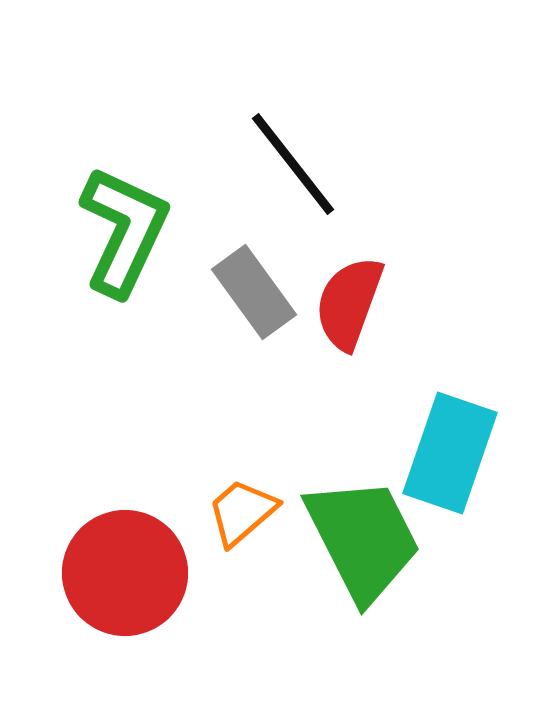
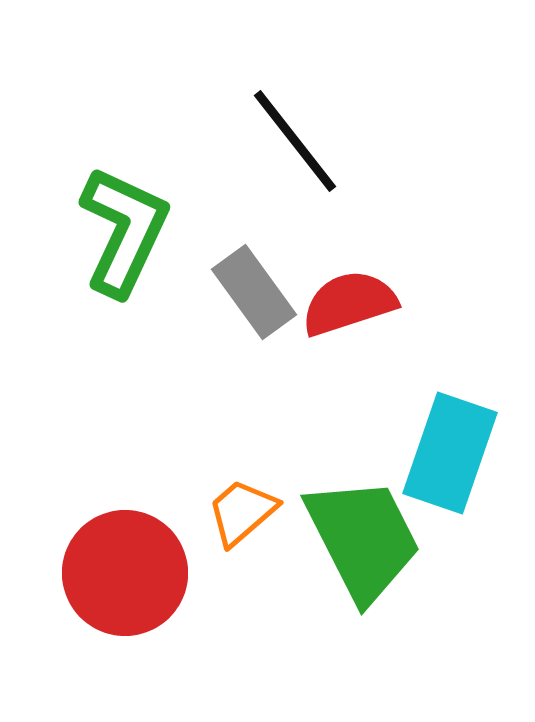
black line: moved 2 px right, 23 px up
red semicircle: rotated 52 degrees clockwise
